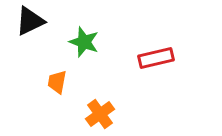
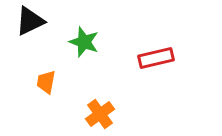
orange trapezoid: moved 11 px left
